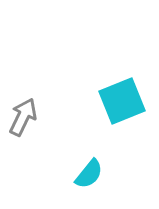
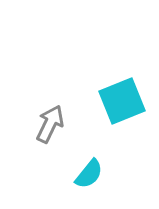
gray arrow: moved 27 px right, 7 px down
